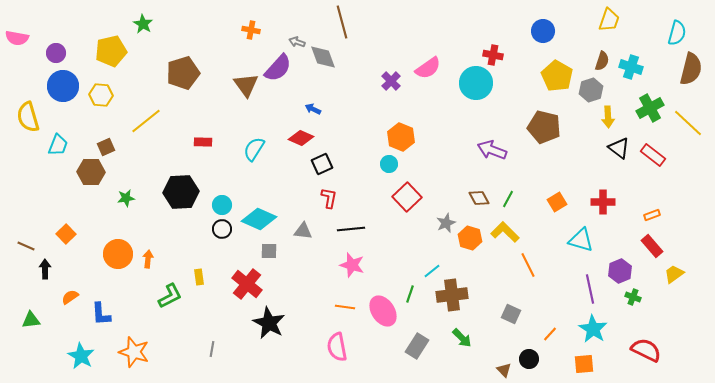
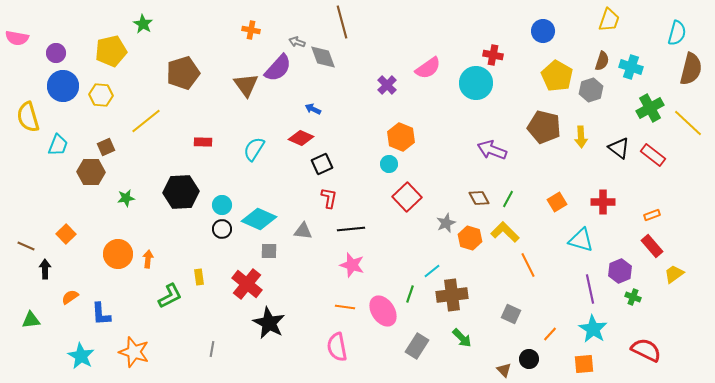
purple cross at (391, 81): moved 4 px left, 4 px down
yellow arrow at (608, 117): moved 27 px left, 20 px down
